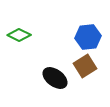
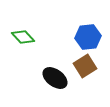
green diamond: moved 4 px right, 2 px down; rotated 20 degrees clockwise
